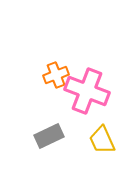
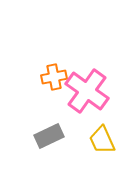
orange cross: moved 2 px left, 2 px down; rotated 10 degrees clockwise
pink cross: rotated 15 degrees clockwise
